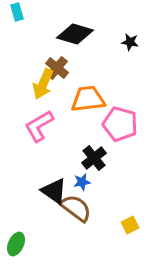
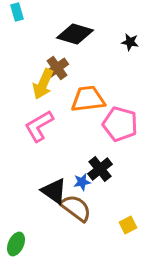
brown cross: rotated 15 degrees clockwise
black cross: moved 6 px right, 11 px down
yellow square: moved 2 px left
